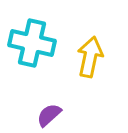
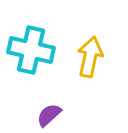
cyan cross: moved 1 px left, 7 px down
